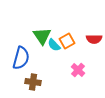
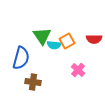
cyan semicircle: rotated 40 degrees counterclockwise
